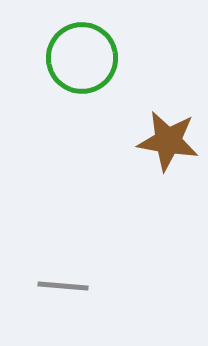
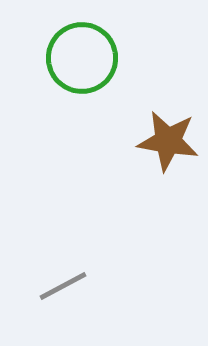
gray line: rotated 33 degrees counterclockwise
